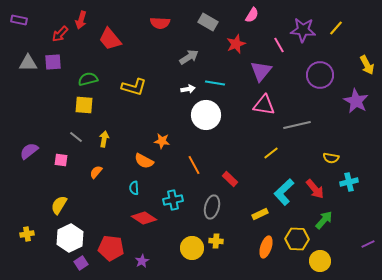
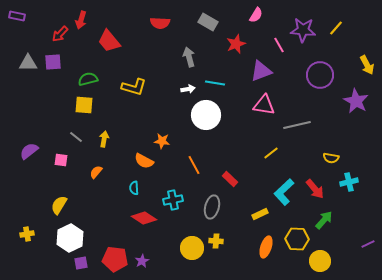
pink semicircle at (252, 15): moved 4 px right
purple rectangle at (19, 20): moved 2 px left, 4 px up
red trapezoid at (110, 39): moved 1 px left, 2 px down
gray arrow at (189, 57): rotated 72 degrees counterclockwise
purple triangle at (261, 71): rotated 30 degrees clockwise
red pentagon at (111, 248): moved 4 px right, 11 px down
purple square at (81, 263): rotated 24 degrees clockwise
